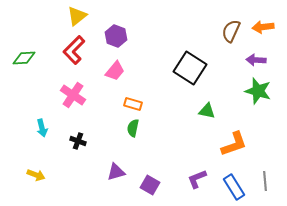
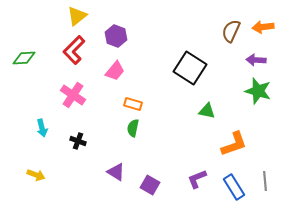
purple triangle: rotated 48 degrees clockwise
